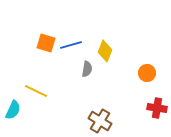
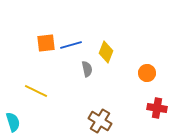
orange square: rotated 24 degrees counterclockwise
yellow diamond: moved 1 px right, 1 px down
gray semicircle: rotated 21 degrees counterclockwise
cyan semicircle: moved 12 px down; rotated 42 degrees counterclockwise
